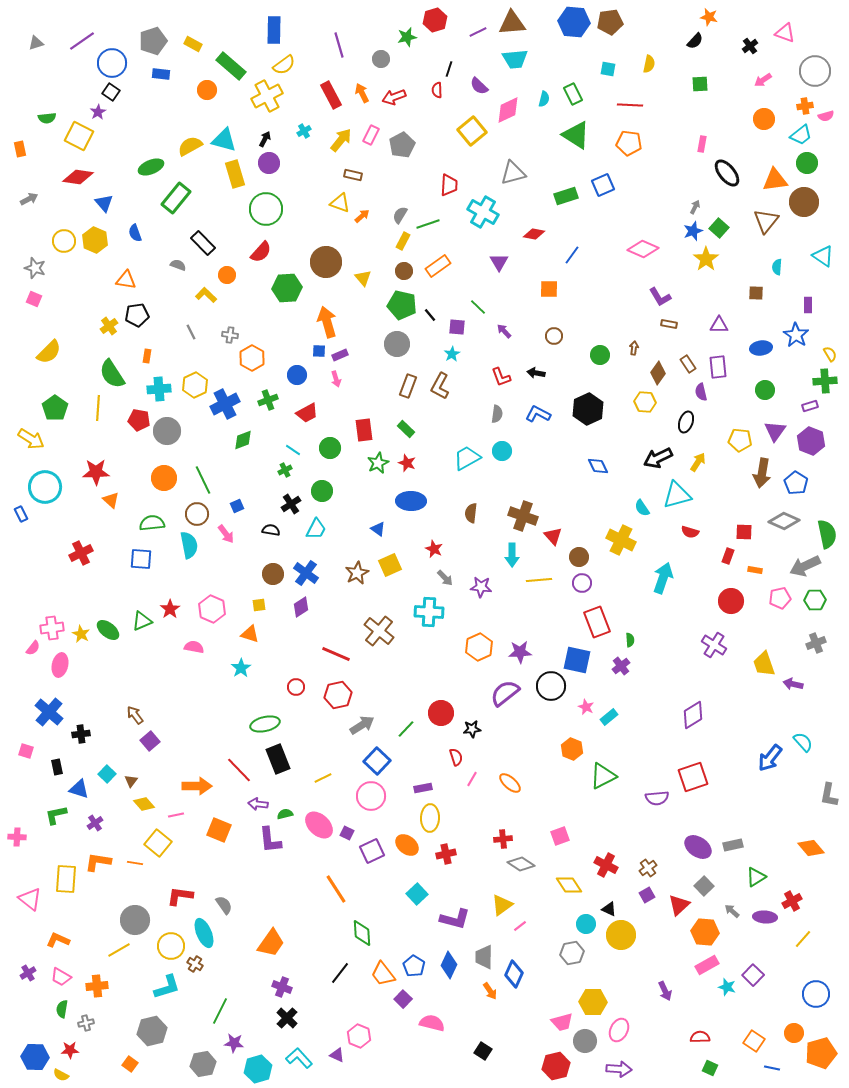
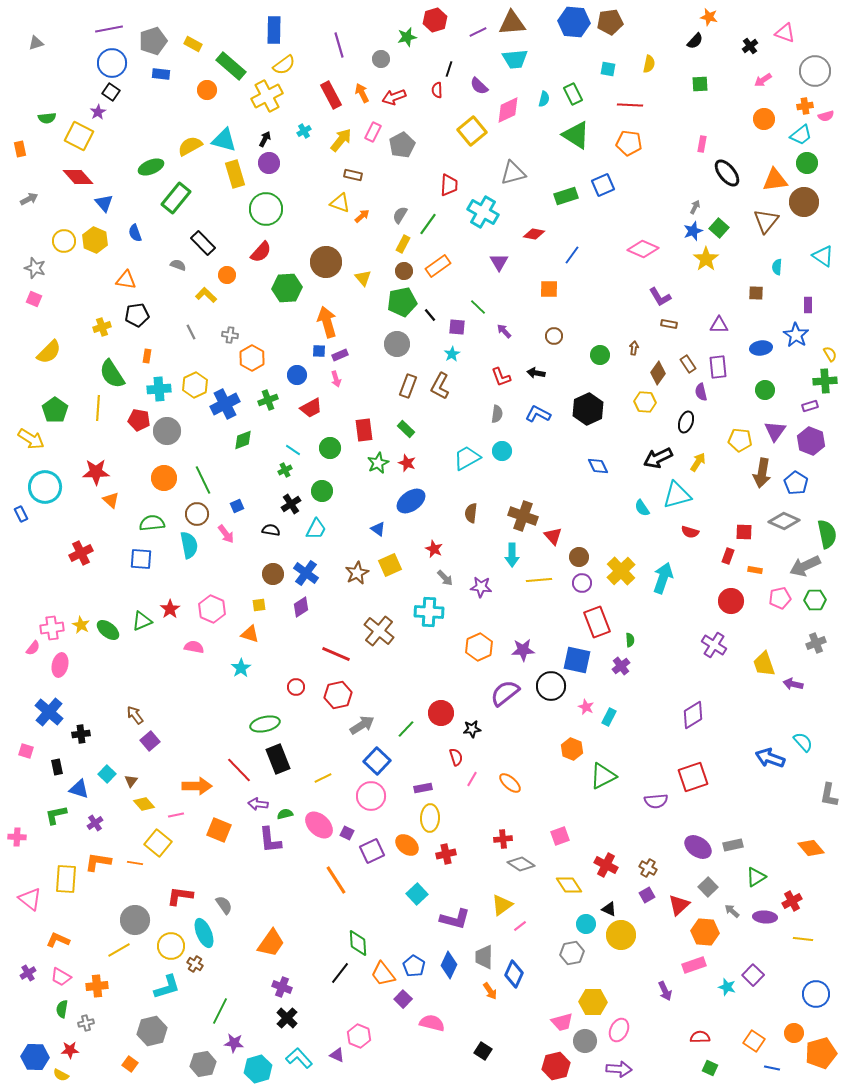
purple line at (82, 41): moved 27 px right, 12 px up; rotated 24 degrees clockwise
pink rectangle at (371, 135): moved 2 px right, 3 px up
red diamond at (78, 177): rotated 40 degrees clockwise
green line at (428, 224): rotated 35 degrees counterclockwise
yellow rectangle at (403, 241): moved 3 px down
green pentagon at (402, 305): moved 3 px up; rotated 24 degrees counterclockwise
yellow cross at (109, 326): moved 7 px left, 1 px down; rotated 18 degrees clockwise
green pentagon at (55, 408): moved 2 px down
red trapezoid at (307, 413): moved 4 px right, 5 px up
blue ellipse at (411, 501): rotated 36 degrees counterclockwise
yellow cross at (621, 540): moved 31 px down; rotated 20 degrees clockwise
yellow star at (81, 634): moved 9 px up
purple star at (520, 652): moved 3 px right, 2 px up
cyan rectangle at (609, 717): rotated 24 degrees counterclockwise
blue arrow at (770, 758): rotated 72 degrees clockwise
purple semicircle at (657, 798): moved 1 px left, 3 px down
brown cross at (648, 868): rotated 24 degrees counterclockwise
gray square at (704, 886): moved 4 px right, 1 px down
orange line at (336, 889): moved 9 px up
green diamond at (362, 933): moved 4 px left, 10 px down
yellow line at (803, 939): rotated 54 degrees clockwise
pink rectangle at (707, 965): moved 13 px left; rotated 10 degrees clockwise
